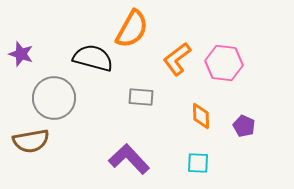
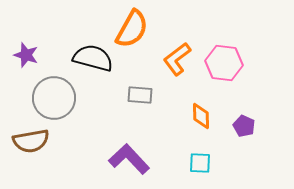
purple star: moved 5 px right, 1 px down
gray rectangle: moved 1 px left, 2 px up
cyan square: moved 2 px right
